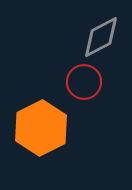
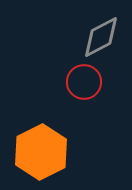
orange hexagon: moved 24 px down
